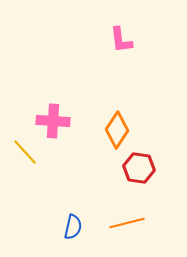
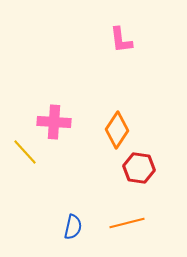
pink cross: moved 1 px right, 1 px down
